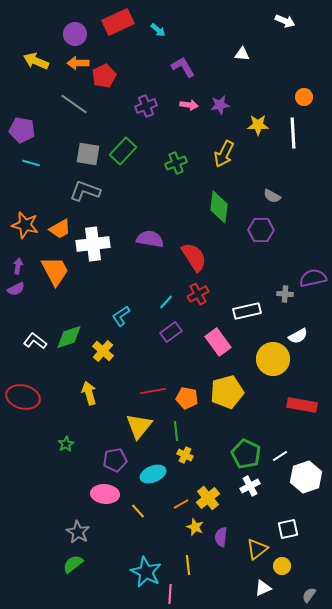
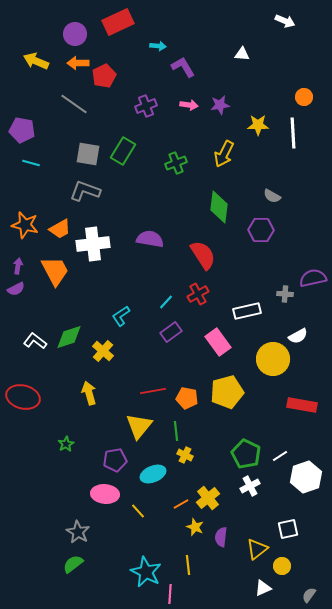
cyan arrow at (158, 30): moved 16 px down; rotated 35 degrees counterclockwise
green rectangle at (123, 151): rotated 12 degrees counterclockwise
red semicircle at (194, 257): moved 9 px right, 2 px up
